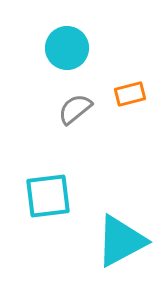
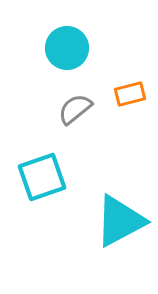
cyan square: moved 6 px left, 19 px up; rotated 12 degrees counterclockwise
cyan triangle: moved 1 px left, 20 px up
